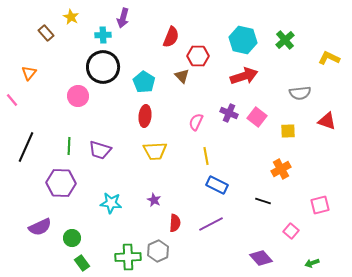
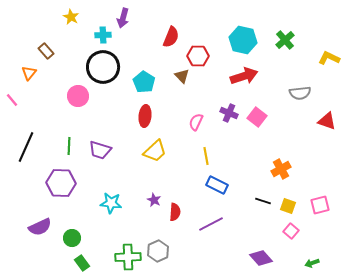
brown rectangle at (46, 33): moved 18 px down
yellow square at (288, 131): moved 75 px down; rotated 21 degrees clockwise
yellow trapezoid at (155, 151): rotated 40 degrees counterclockwise
red semicircle at (175, 223): moved 11 px up
